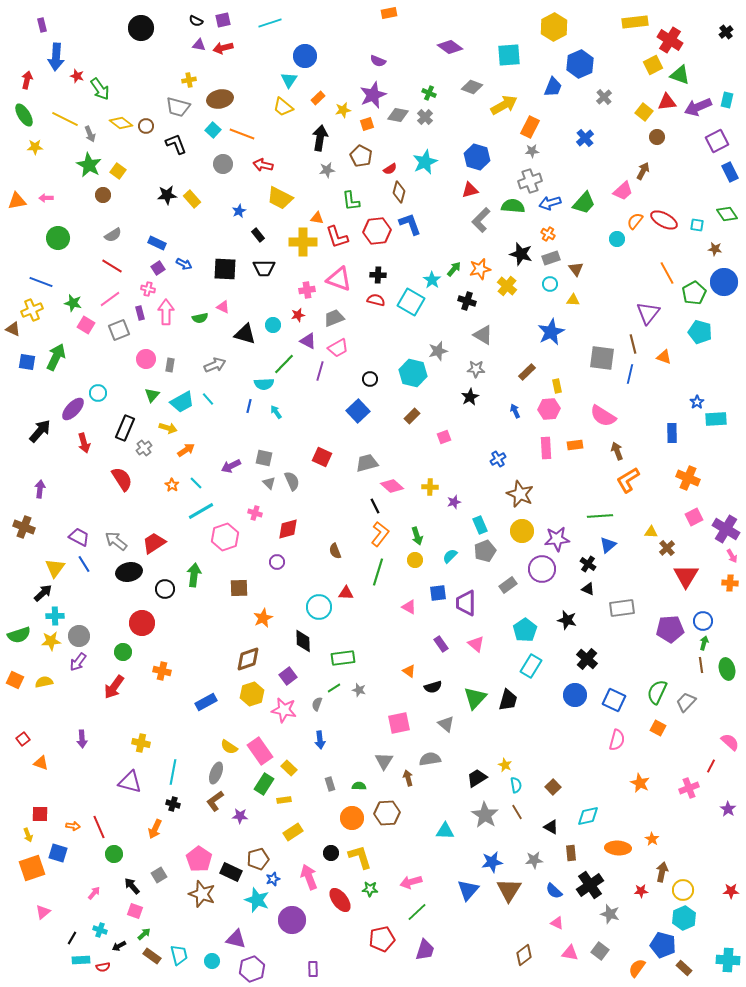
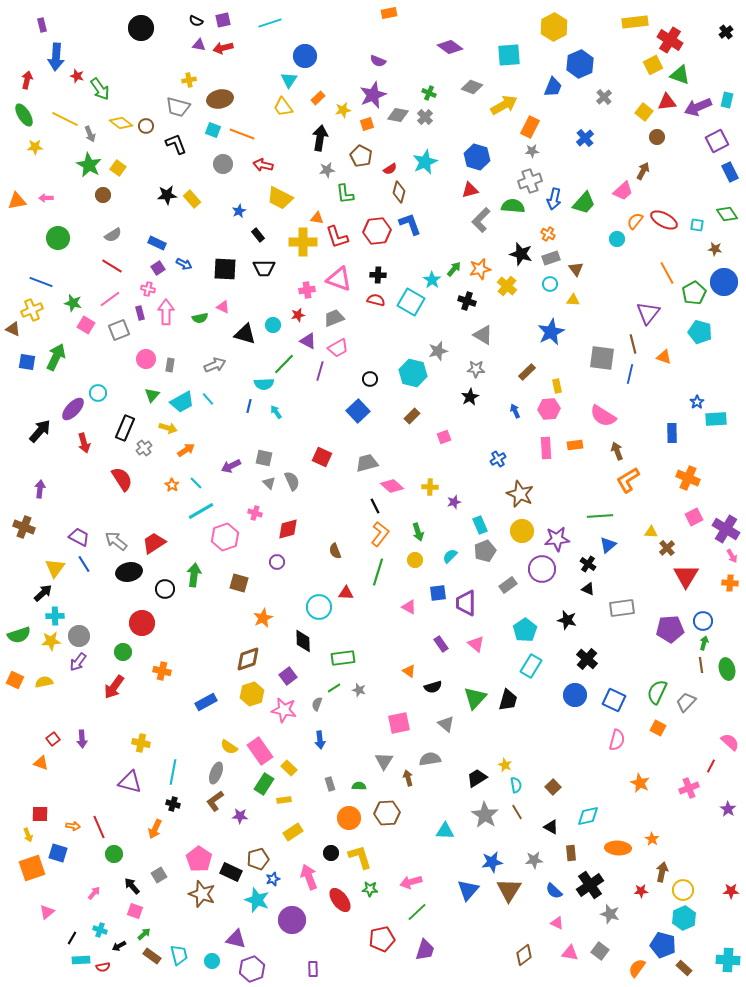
yellow trapezoid at (283, 107): rotated 15 degrees clockwise
cyan square at (213, 130): rotated 21 degrees counterclockwise
yellow square at (118, 171): moved 3 px up
green L-shape at (351, 201): moved 6 px left, 7 px up
blue arrow at (550, 203): moved 4 px right, 4 px up; rotated 60 degrees counterclockwise
green arrow at (417, 536): moved 1 px right, 4 px up
brown square at (239, 588): moved 5 px up; rotated 18 degrees clockwise
red square at (23, 739): moved 30 px right
orange circle at (352, 818): moved 3 px left
pink triangle at (43, 912): moved 4 px right
